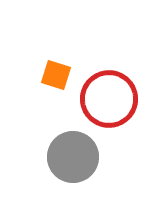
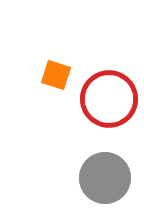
gray circle: moved 32 px right, 21 px down
